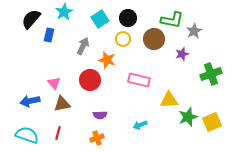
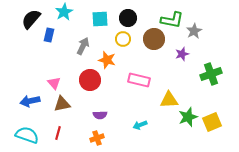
cyan square: rotated 30 degrees clockwise
